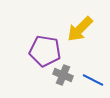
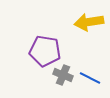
yellow arrow: moved 9 px right, 7 px up; rotated 36 degrees clockwise
blue line: moved 3 px left, 2 px up
